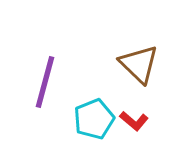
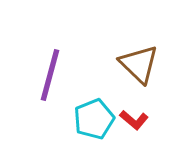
purple line: moved 5 px right, 7 px up
red L-shape: moved 1 px up
